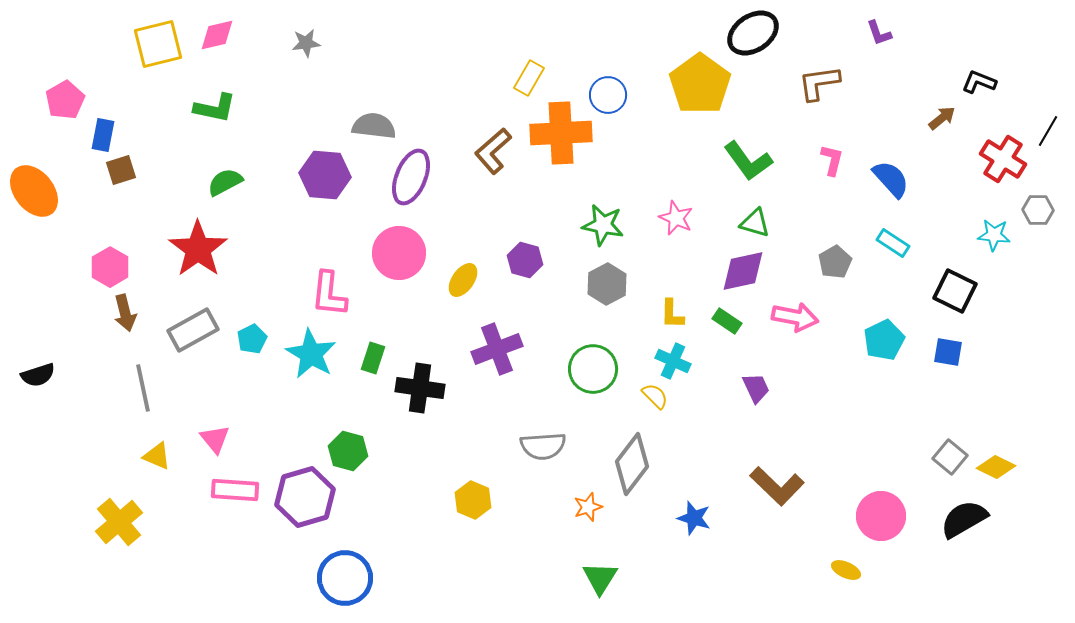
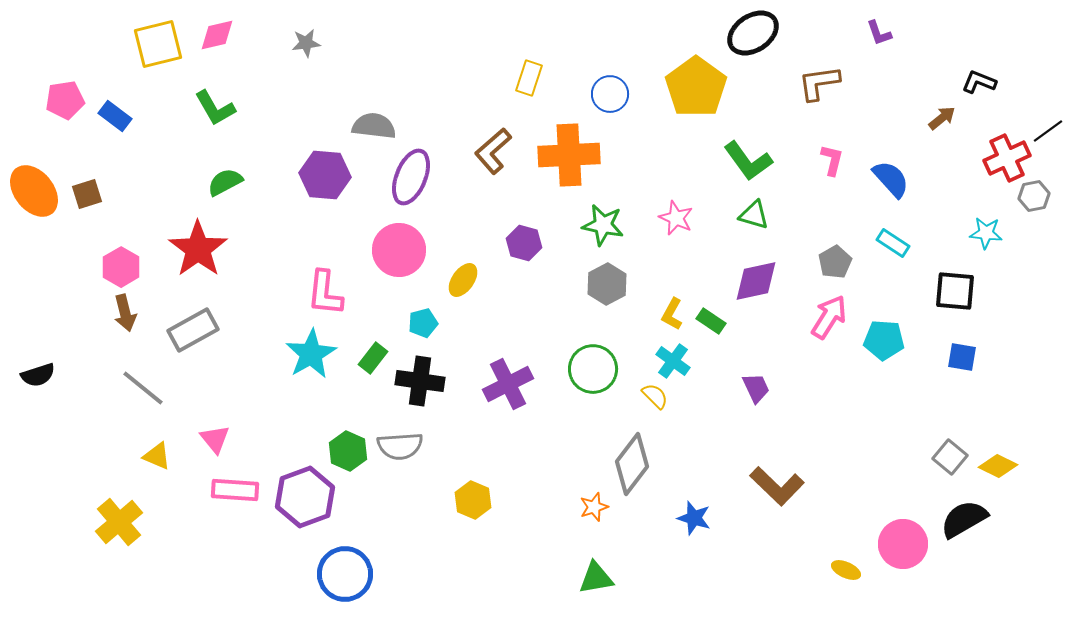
yellow rectangle at (529, 78): rotated 12 degrees counterclockwise
yellow pentagon at (700, 84): moved 4 px left, 3 px down
blue circle at (608, 95): moved 2 px right, 1 px up
pink pentagon at (65, 100): rotated 21 degrees clockwise
green L-shape at (215, 108): rotated 48 degrees clockwise
black line at (1048, 131): rotated 24 degrees clockwise
orange cross at (561, 133): moved 8 px right, 22 px down
blue rectangle at (103, 135): moved 12 px right, 19 px up; rotated 64 degrees counterclockwise
red cross at (1003, 159): moved 4 px right, 1 px up; rotated 33 degrees clockwise
brown square at (121, 170): moved 34 px left, 24 px down
gray hexagon at (1038, 210): moved 4 px left, 14 px up; rotated 12 degrees counterclockwise
green triangle at (755, 223): moved 1 px left, 8 px up
cyan star at (994, 235): moved 8 px left, 2 px up
pink circle at (399, 253): moved 3 px up
purple hexagon at (525, 260): moved 1 px left, 17 px up
pink hexagon at (110, 267): moved 11 px right
purple diamond at (743, 271): moved 13 px right, 10 px down
black square at (955, 291): rotated 21 degrees counterclockwise
pink L-shape at (329, 294): moved 4 px left, 1 px up
yellow L-shape at (672, 314): rotated 28 degrees clockwise
pink arrow at (795, 317): moved 34 px right; rotated 69 degrees counterclockwise
green rectangle at (727, 321): moved 16 px left
cyan pentagon at (252, 339): moved 171 px right, 16 px up; rotated 12 degrees clockwise
cyan pentagon at (884, 340): rotated 30 degrees clockwise
purple cross at (497, 349): moved 11 px right, 35 px down; rotated 6 degrees counterclockwise
blue square at (948, 352): moved 14 px right, 5 px down
cyan star at (311, 354): rotated 12 degrees clockwise
green rectangle at (373, 358): rotated 20 degrees clockwise
cyan cross at (673, 361): rotated 12 degrees clockwise
gray line at (143, 388): rotated 39 degrees counterclockwise
black cross at (420, 388): moved 7 px up
gray semicircle at (543, 446): moved 143 px left
green hexagon at (348, 451): rotated 9 degrees clockwise
yellow diamond at (996, 467): moved 2 px right, 1 px up
purple hexagon at (305, 497): rotated 4 degrees counterclockwise
orange star at (588, 507): moved 6 px right
pink circle at (881, 516): moved 22 px right, 28 px down
blue circle at (345, 578): moved 4 px up
green triangle at (600, 578): moved 4 px left; rotated 48 degrees clockwise
